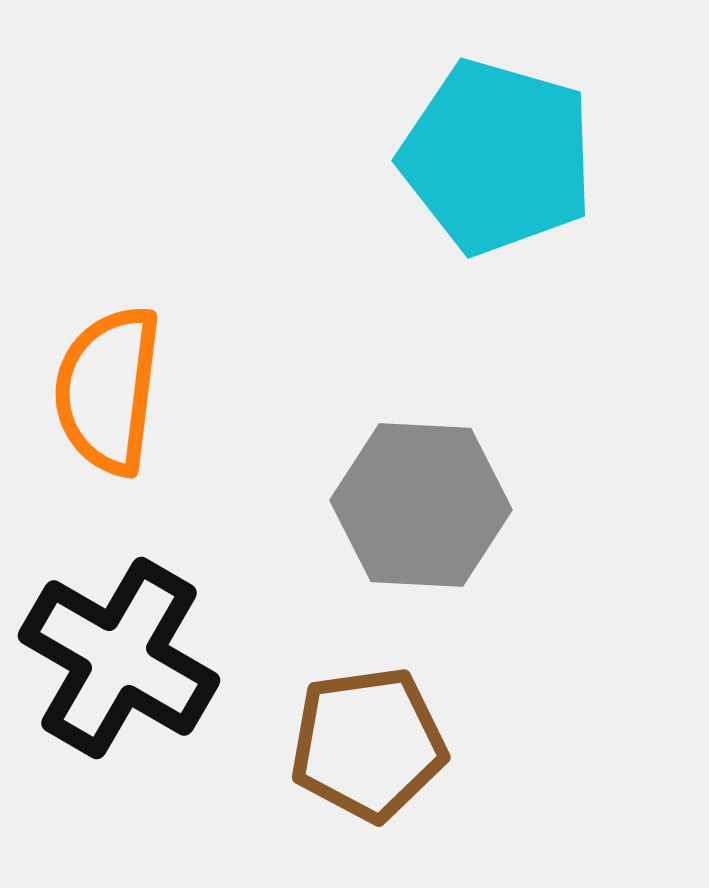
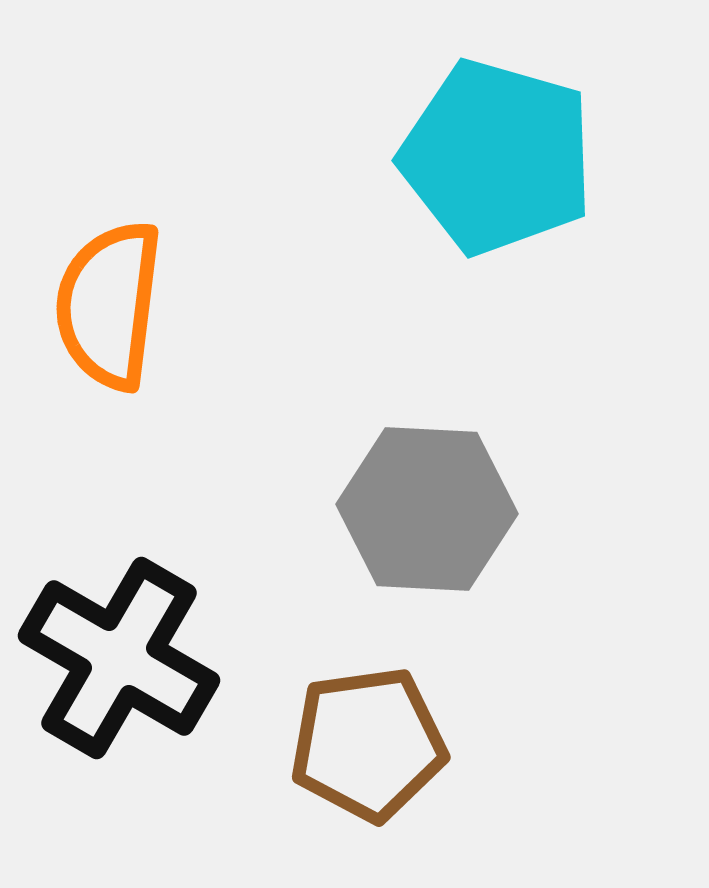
orange semicircle: moved 1 px right, 85 px up
gray hexagon: moved 6 px right, 4 px down
